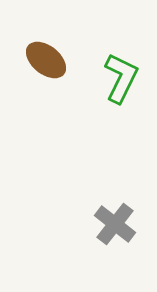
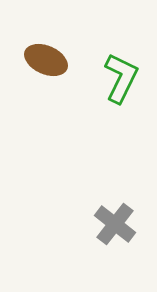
brown ellipse: rotated 15 degrees counterclockwise
